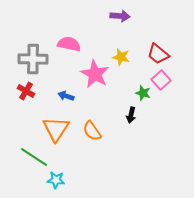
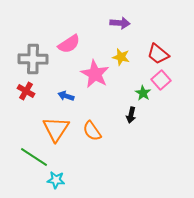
purple arrow: moved 7 px down
pink semicircle: rotated 135 degrees clockwise
green star: rotated 14 degrees clockwise
